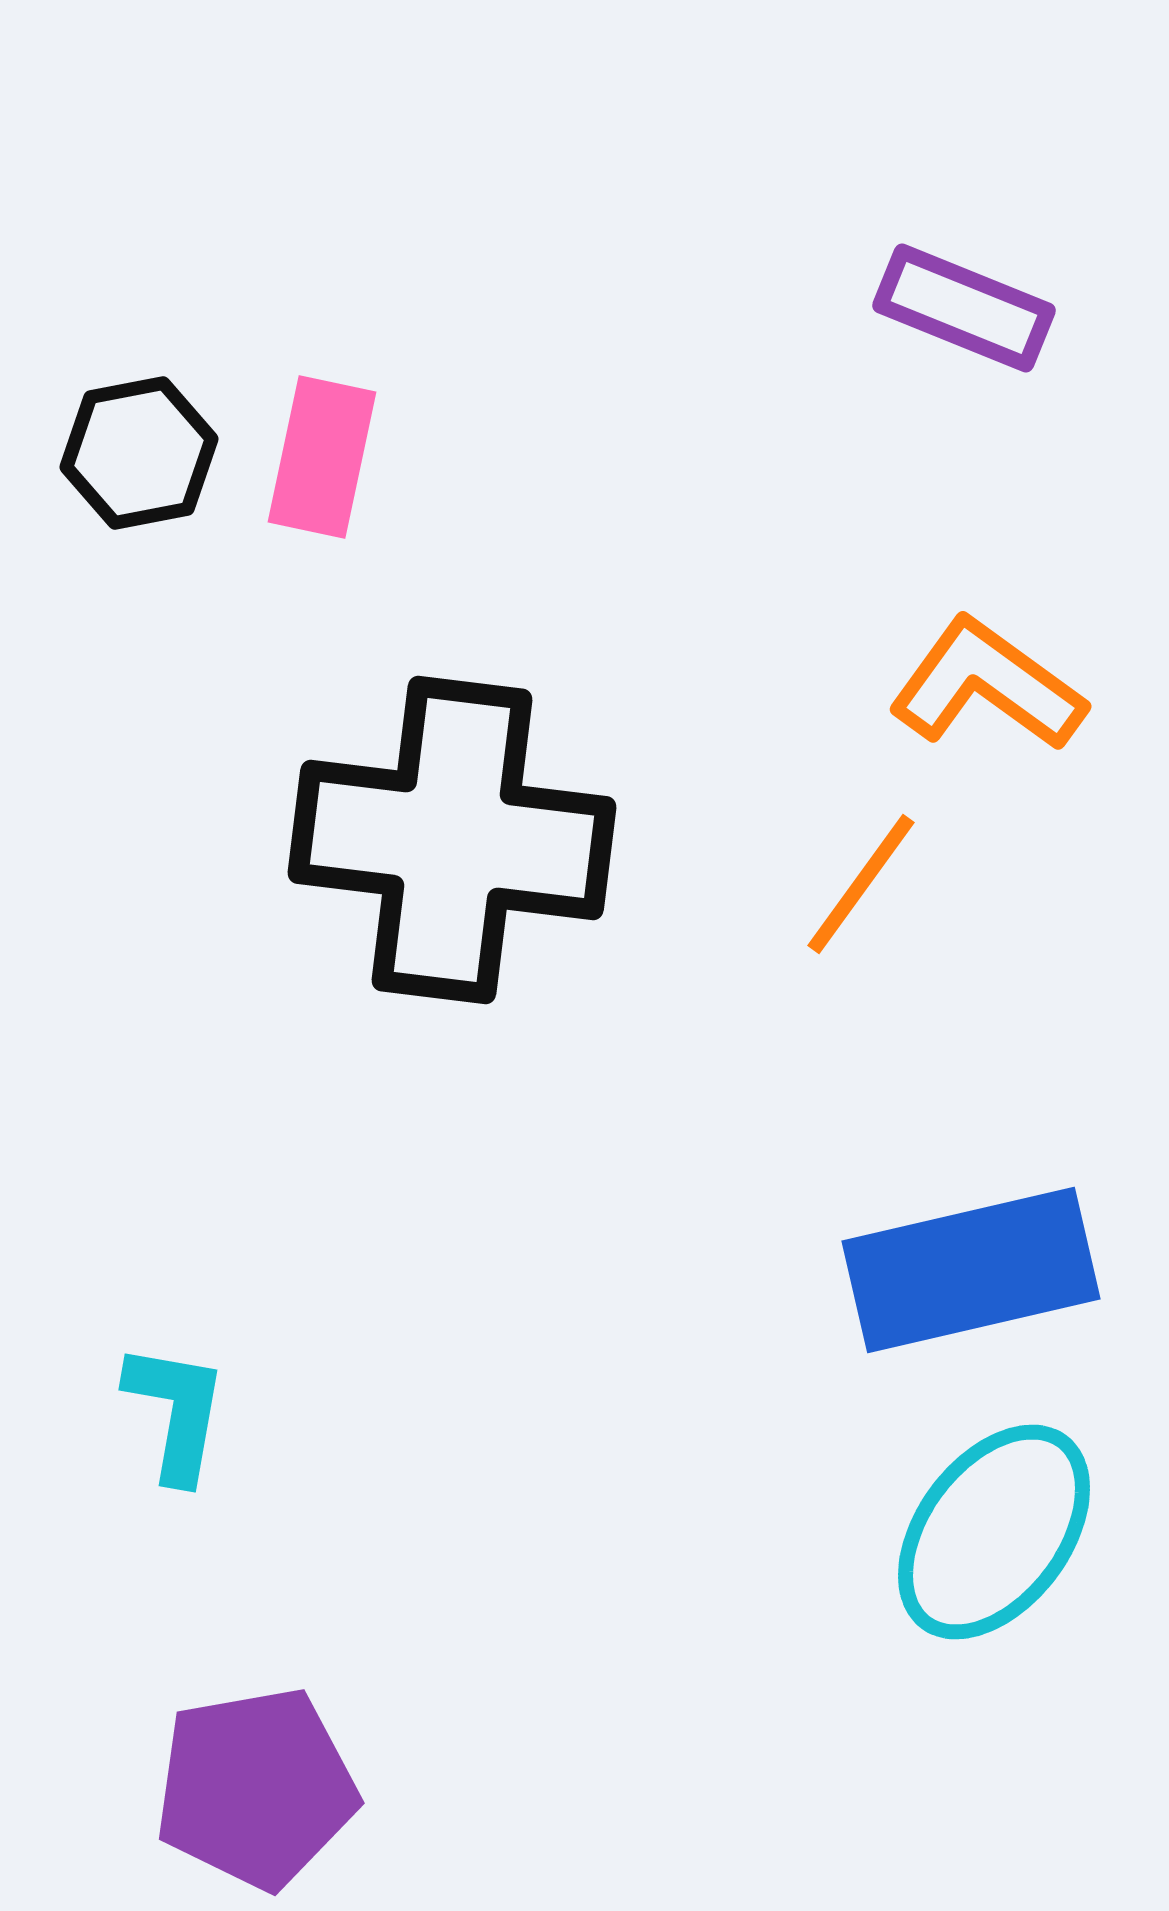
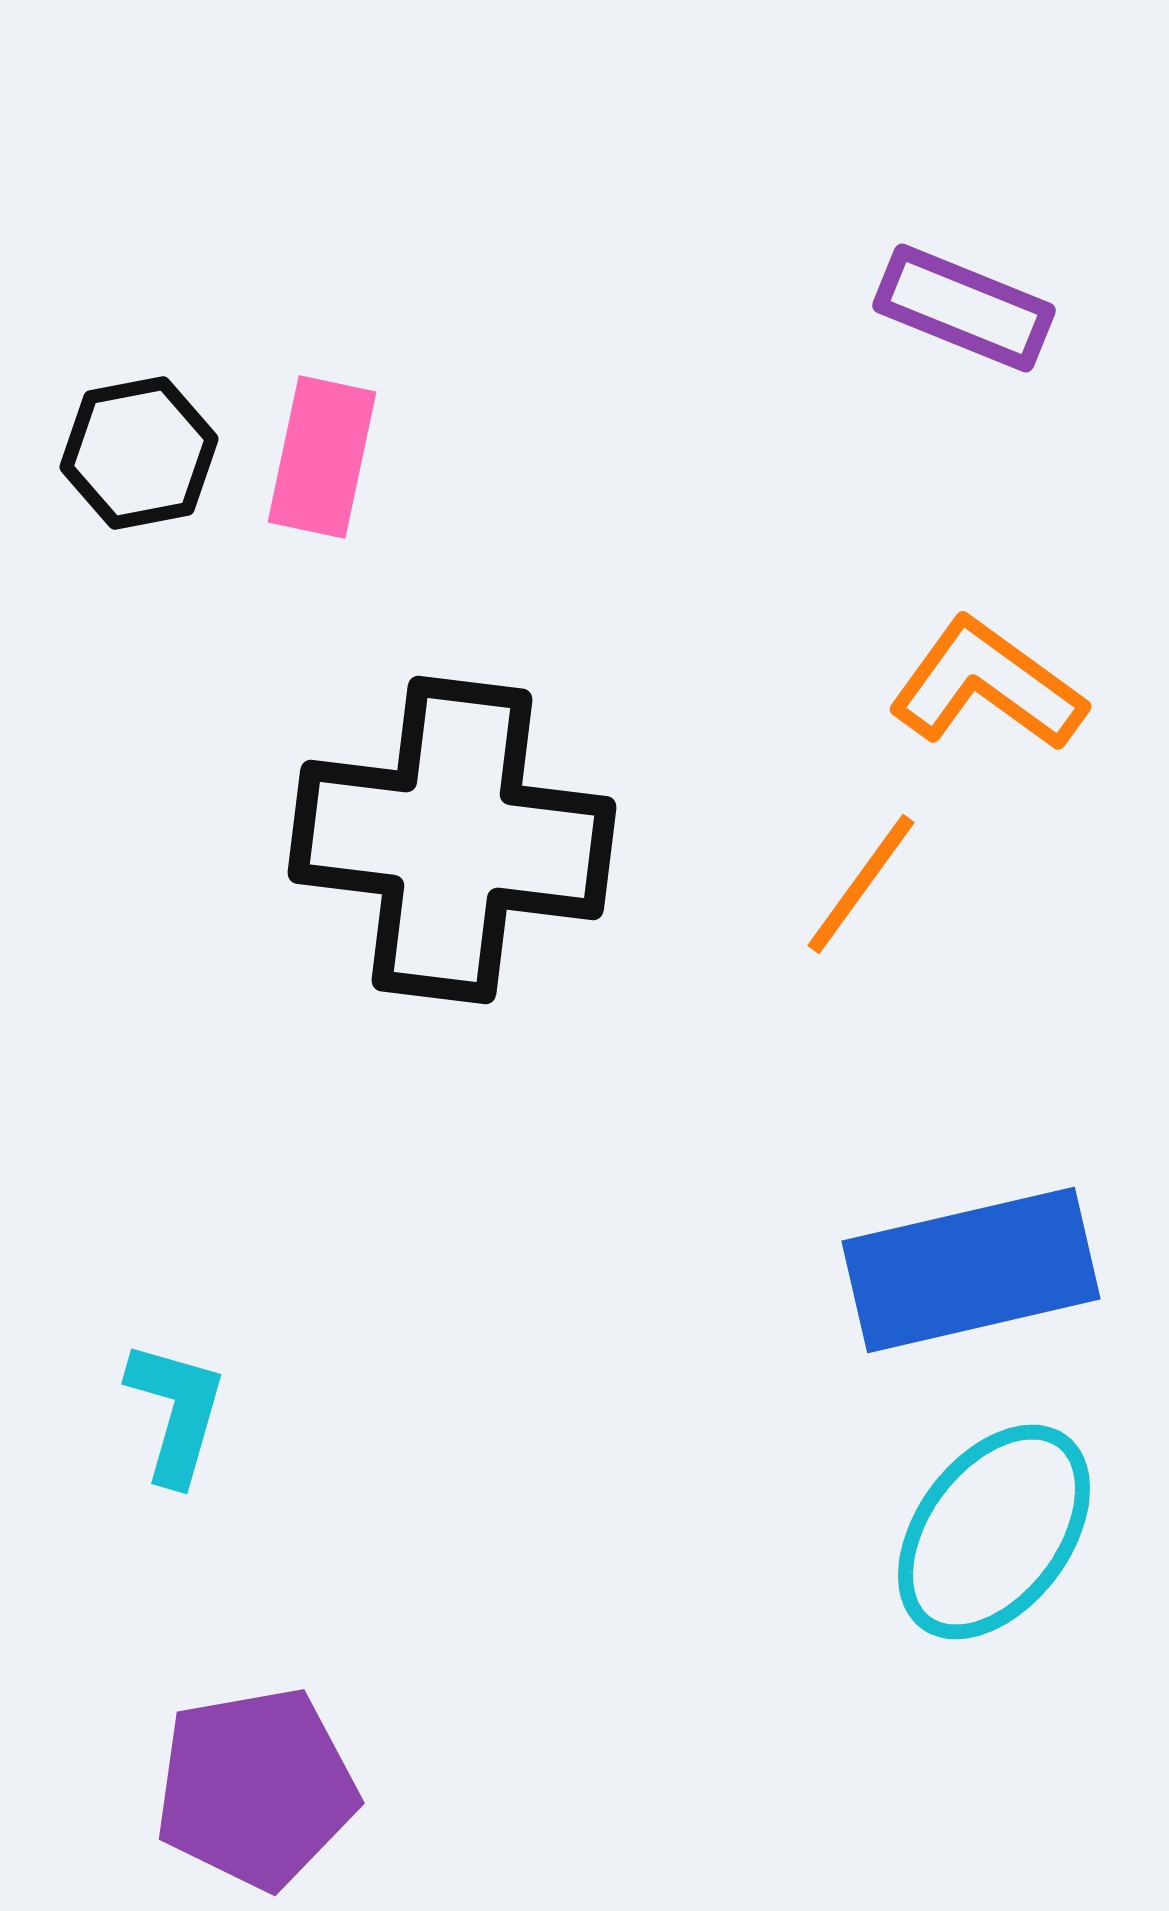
cyan L-shape: rotated 6 degrees clockwise
